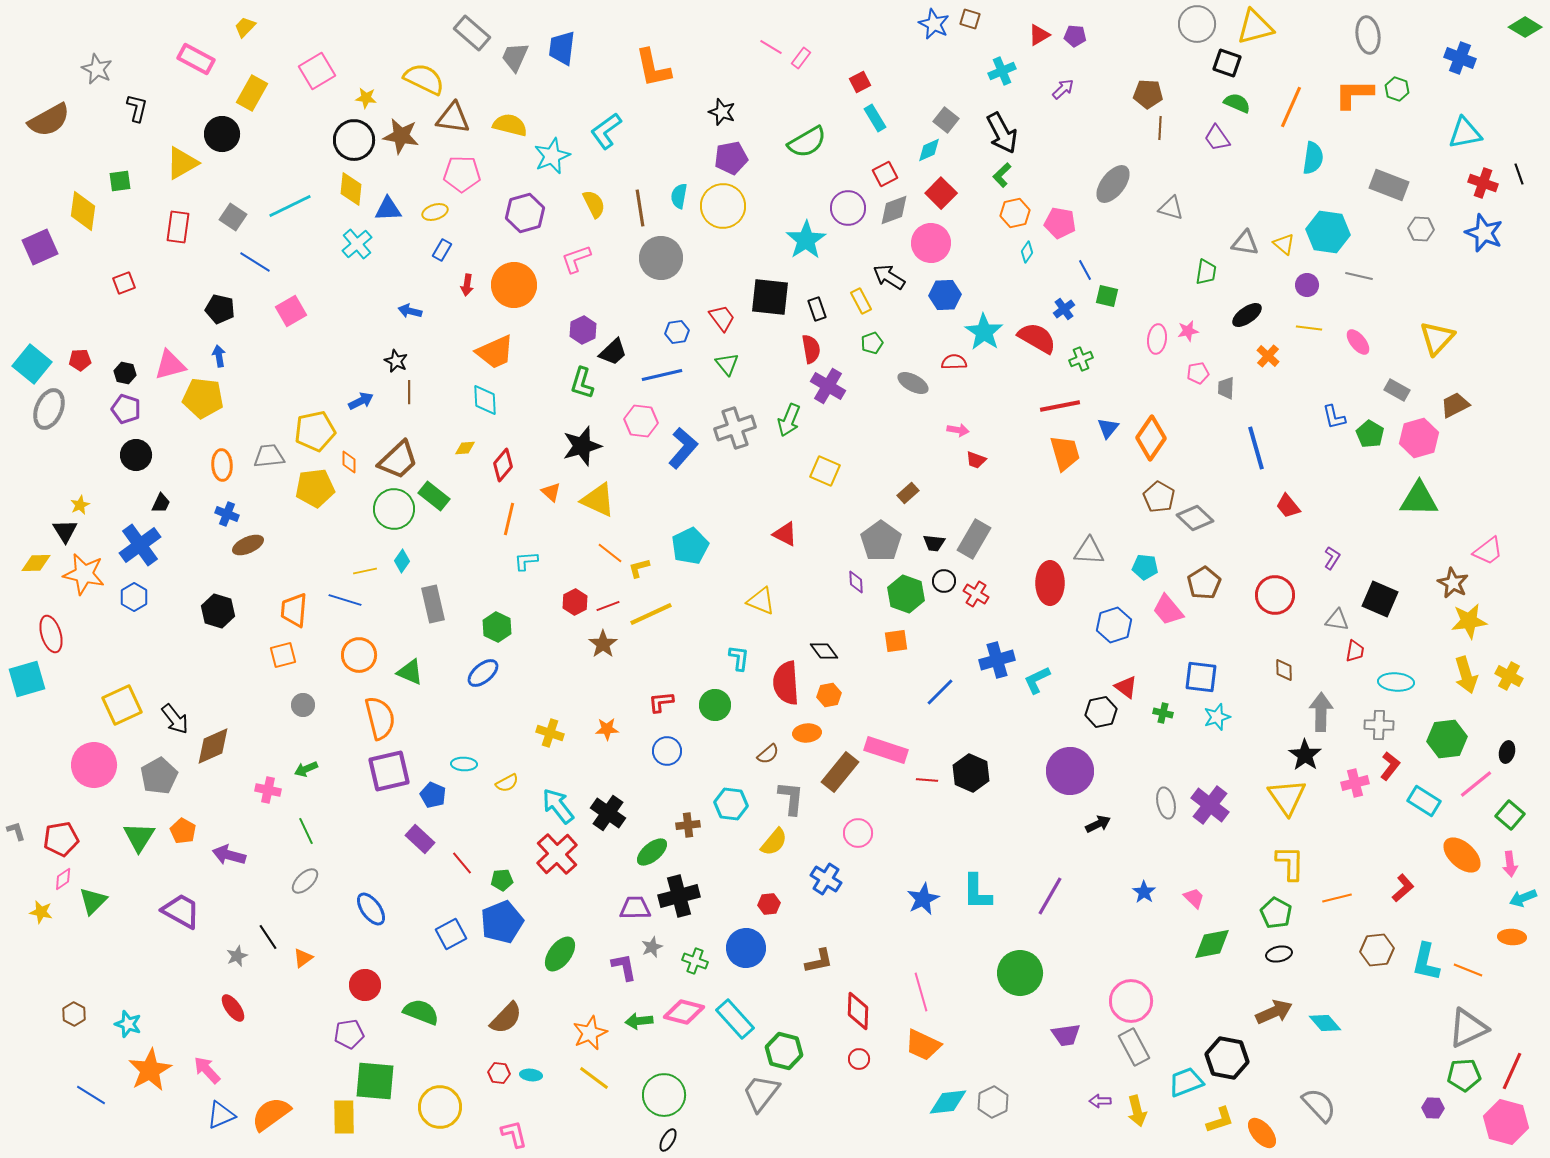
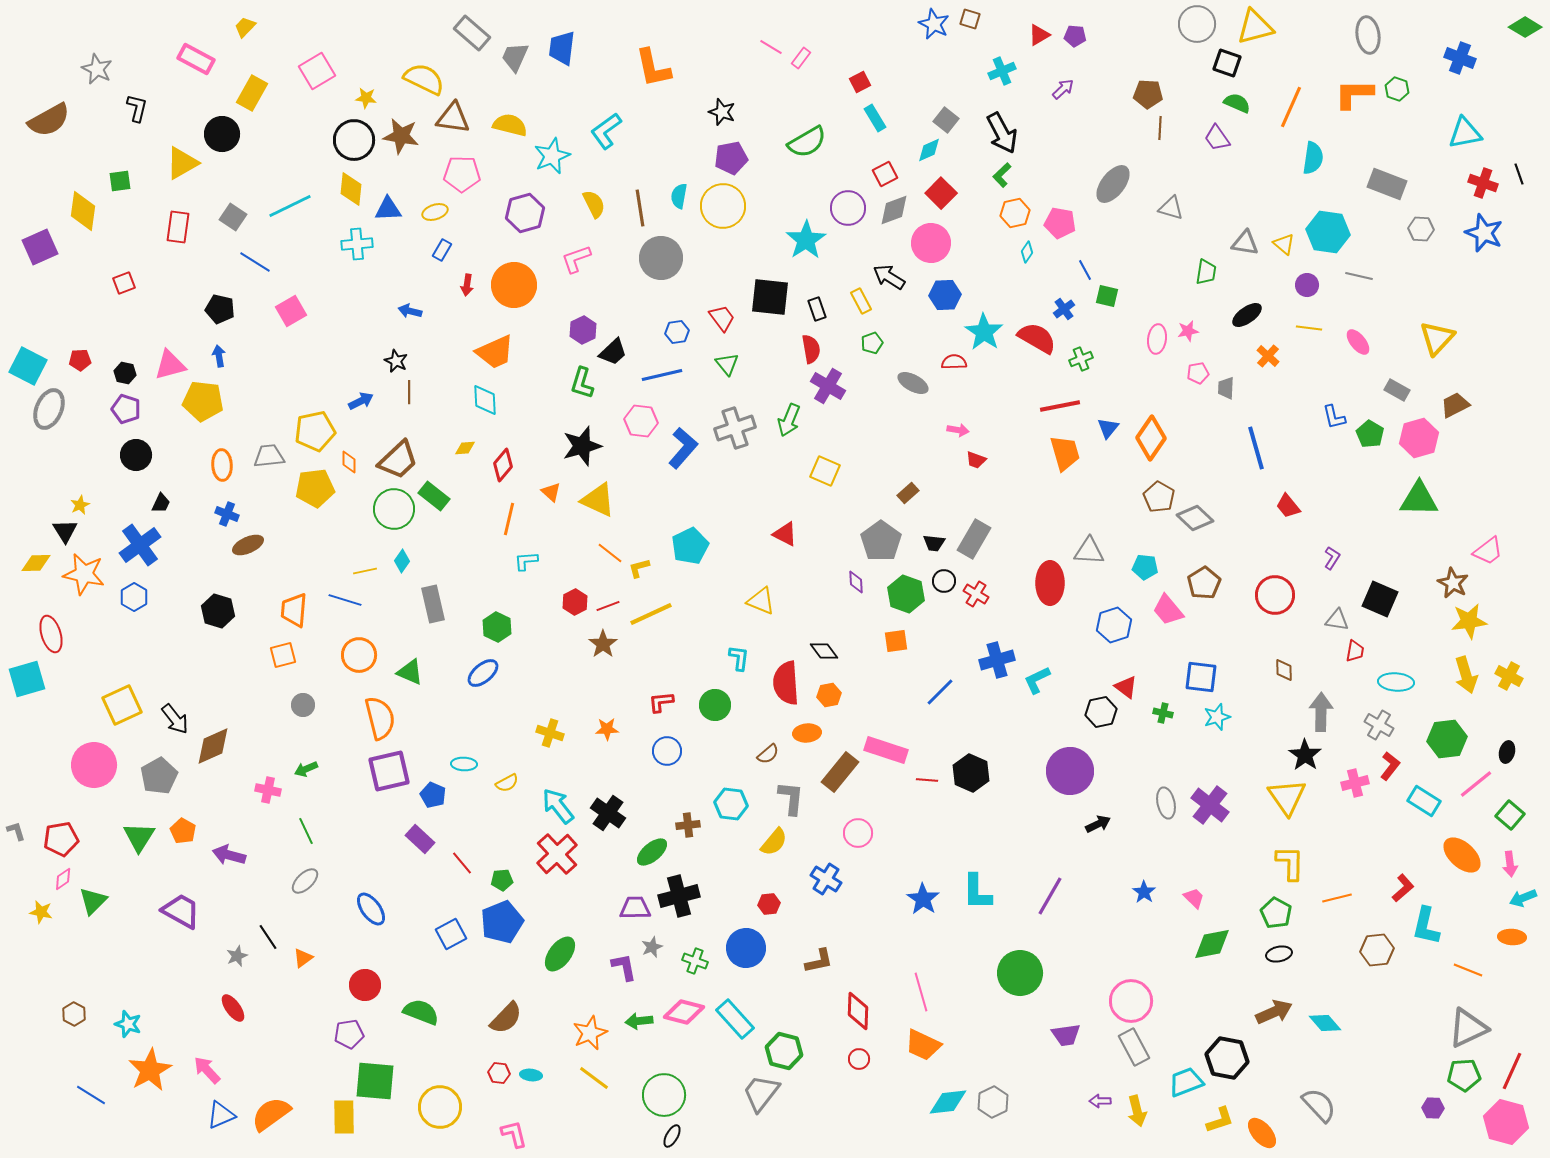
gray rectangle at (1389, 185): moved 2 px left, 1 px up
cyan cross at (357, 244): rotated 36 degrees clockwise
cyan square at (32, 364): moved 4 px left, 2 px down; rotated 12 degrees counterclockwise
yellow pentagon at (203, 398): moved 3 px down
gray cross at (1379, 725): rotated 28 degrees clockwise
blue star at (923, 899): rotated 12 degrees counterclockwise
cyan L-shape at (1426, 962): moved 36 px up
black ellipse at (668, 1140): moved 4 px right, 4 px up
